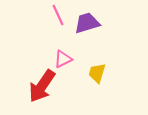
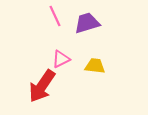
pink line: moved 3 px left, 1 px down
pink triangle: moved 2 px left
yellow trapezoid: moved 2 px left, 7 px up; rotated 80 degrees clockwise
